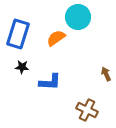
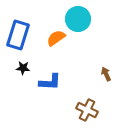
cyan circle: moved 2 px down
blue rectangle: moved 1 px down
black star: moved 1 px right, 1 px down
